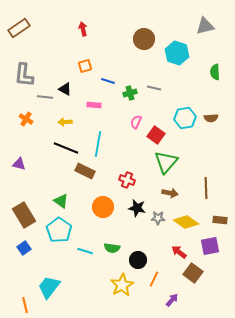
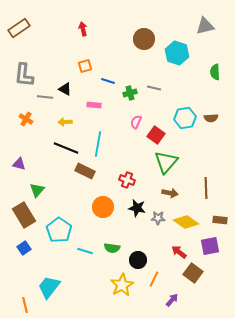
green triangle at (61, 201): moved 24 px left, 11 px up; rotated 35 degrees clockwise
